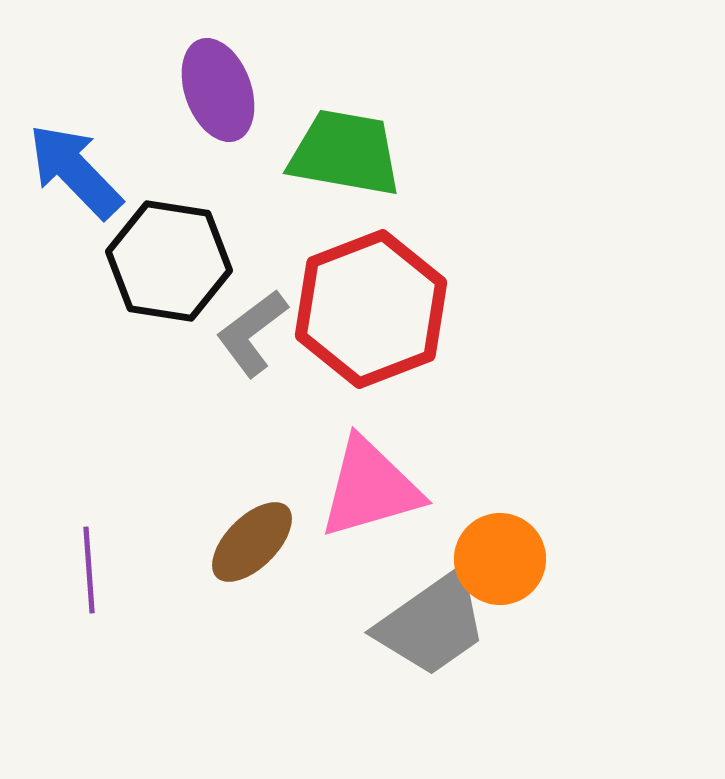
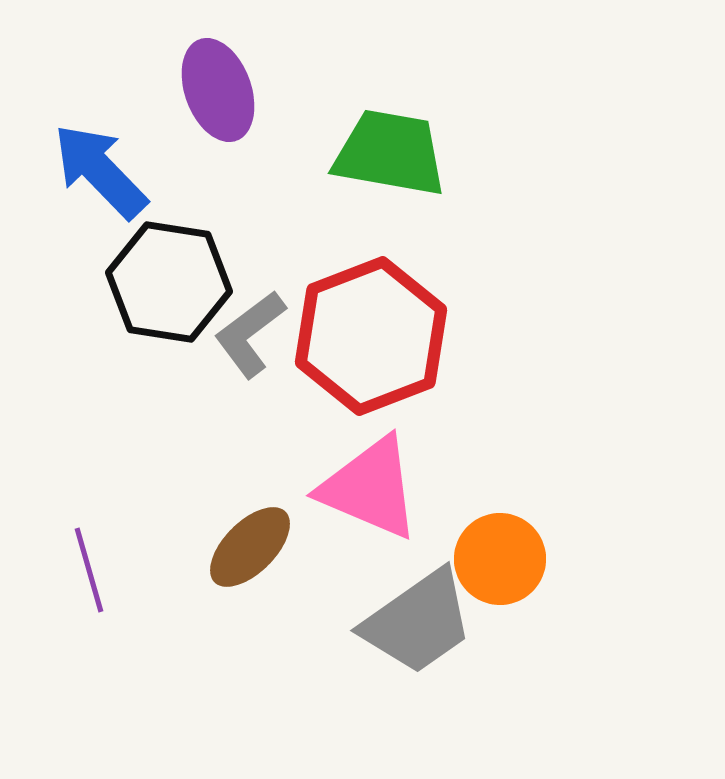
green trapezoid: moved 45 px right
blue arrow: moved 25 px right
black hexagon: moved 21 px down
red hexagon: moved 27 px down
gray L-shape: moved 2 px left, 1 px down
pink triangle: rotated 39 degrees clockwise
brown ellipse: moved 2 px left, 5 px down
purple line: rotated 12 degrees counterclockwise
gray trapezoid: moved 14 px left, 2 px up
